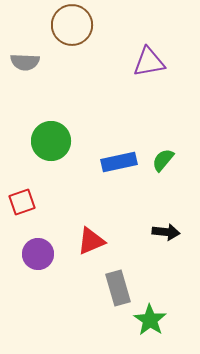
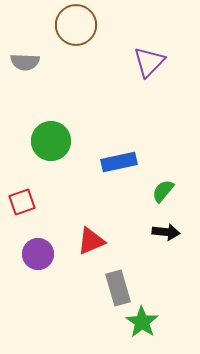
brown circle: moved 4 px right
purple triangle: rotated 36 degrees counterclockwise
green semicircle: moved 31 px down
green star: moved 8 px left, 2 px down
